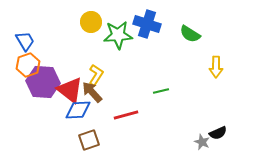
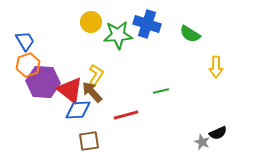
brown square: moved 1 px down; rotated 10 degrees clockwise
